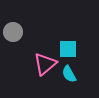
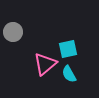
cyan square: rotated 12 degrees counterclockwise
